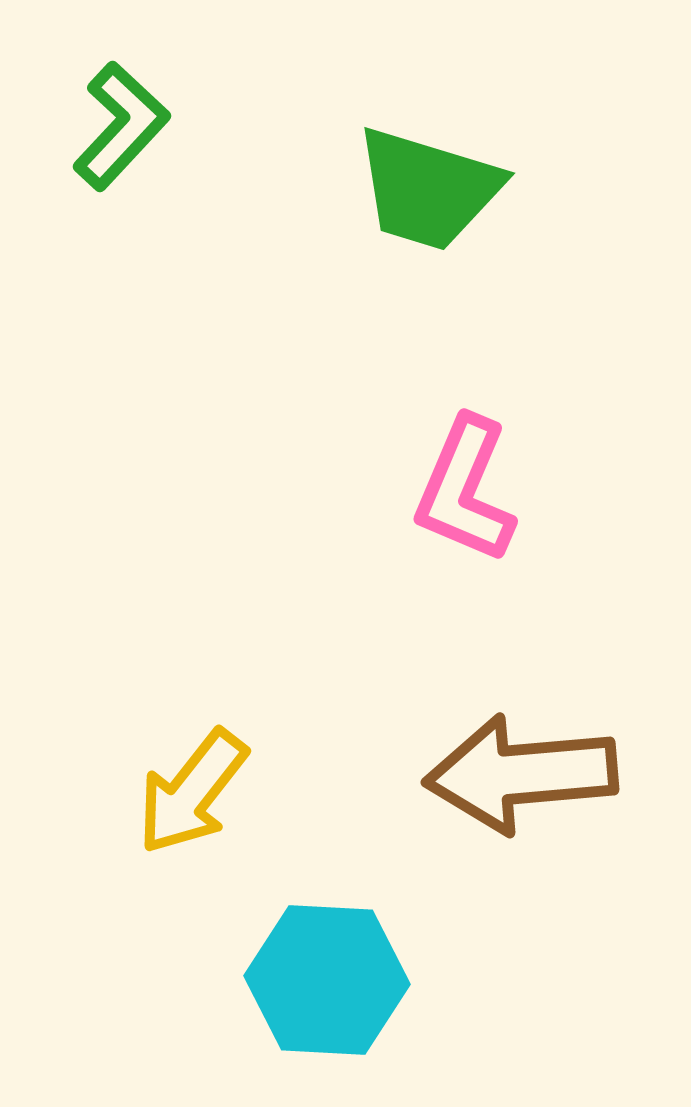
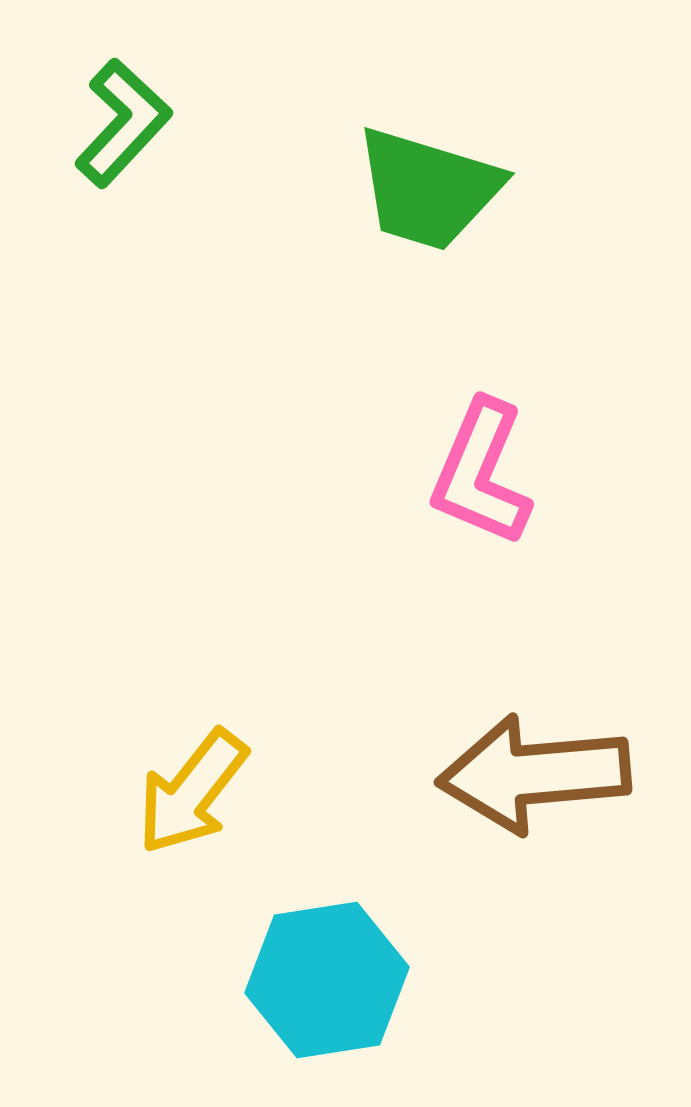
green L-shape: moved 2 px right, 3 px up
pink L-shape: moved 16 px right, 17 px up
brown arrow: moved 13 px right
cyan hexagon: rotated 12 degrees counterclockwise
